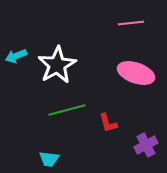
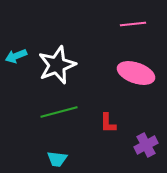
pink line: moved 2 px right, 1 px down
white star: rotated 9 degrees clockwise
green line: moved 8 px left, 2 px down
red L-shape: rotated 15 degrees clockwise
cyan trapezoid: moved 8 px right
